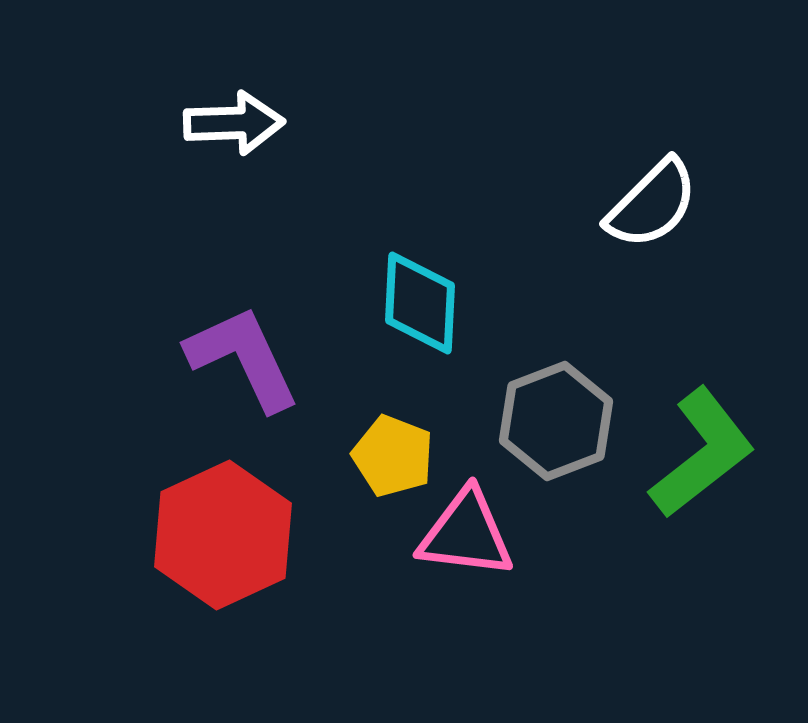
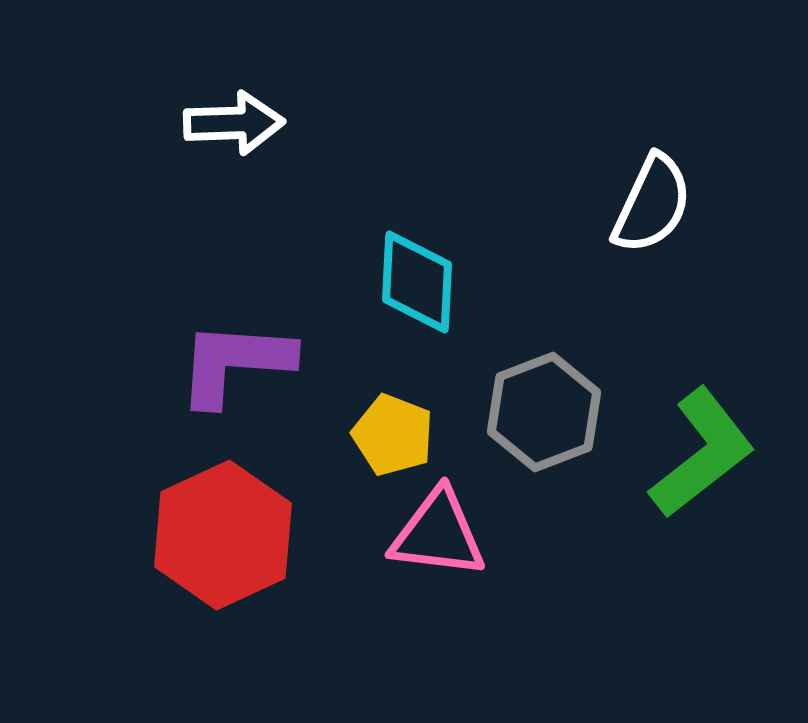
white semicircle: rotated 20 degrees counterclockwise
cyan diamond: moved 3 px left, 21 px up
purple L-shape: moved 8 px left, 5 px down; rotated 61 degrees counterclockwise
gray hexagon: moved 12 px left, 9 px up
yellow pentagon: moved 21 px up
pink triangle: moved 28 px left
